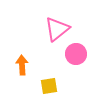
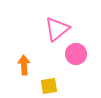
orange arrow: moved 2 px right
